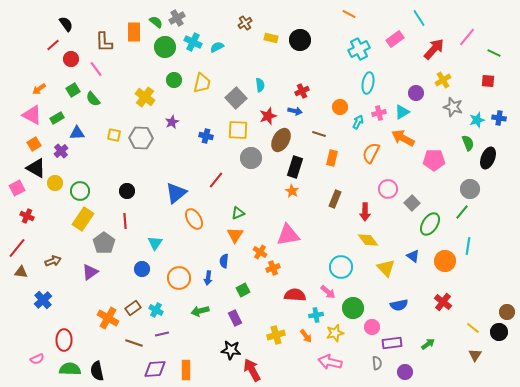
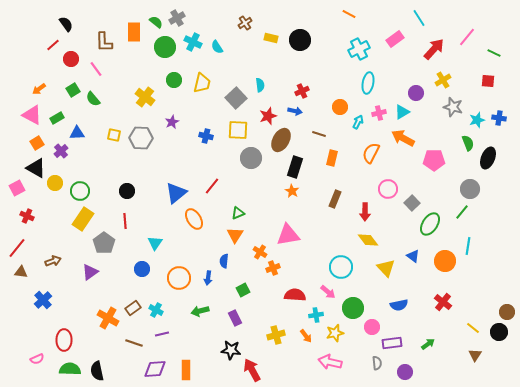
cyan semicircle at (217, 47): rotated 96 degrees counterclockwise
orange square at (34, 144): moved 3 px right, 1 px up
red line at (216, 180): moved 4 px left, 6 px down
